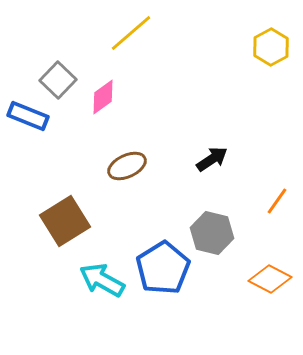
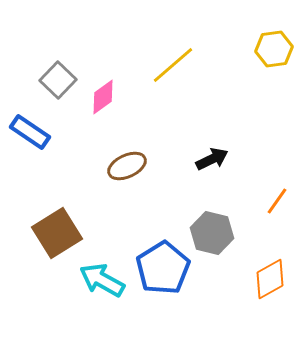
yellow line: moved 42 px right, 32 px down
yellow hexagon: moved 3 px right, 2 px down; rotated 21 degrees clockwise
blue rectangle: moved 2 px right, 16 px down; rotated 12 degrees clockwise
black arrow: rotated 8 degrees clockwise
brown square: moved 8 px left, 12 px down
orange diamond: rotated 57 degrees counterclockwise
